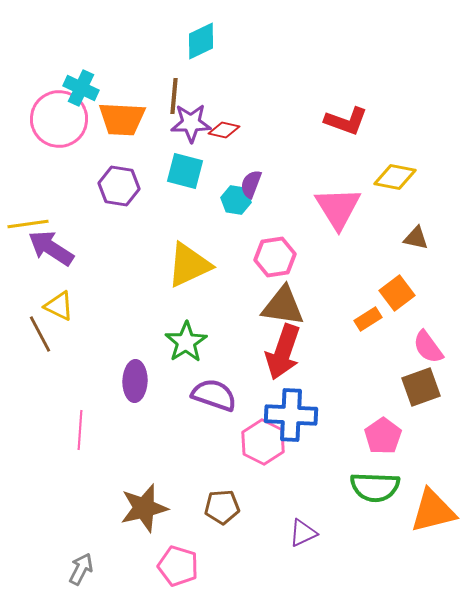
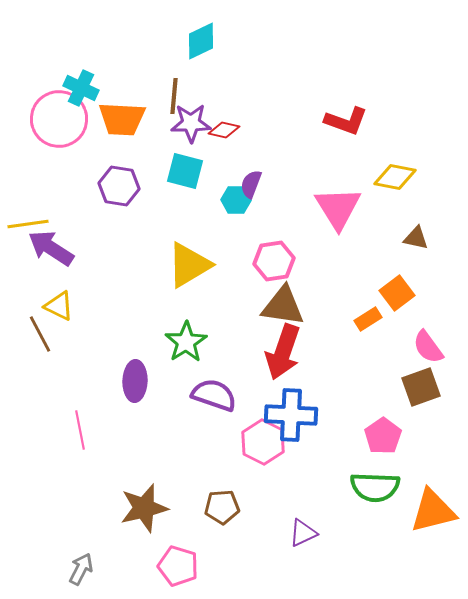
cyan hexagon at (236, 200): rotated 8 degrees counterclockwise
pink hexagon at (275, 257): moved 1 px left, 4 px down
yellow triangle at (189, 265): rotated 6 degrees counterclockwise
pink line at (80, 430): rotated 15 degrees counterclockwise
